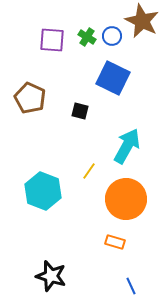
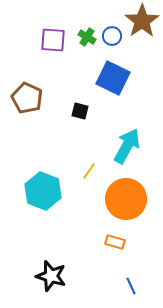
brown star: rotated 12 degrees clockwise
purple square: moved 1 px right
brown pentagon: moved 3 px left
